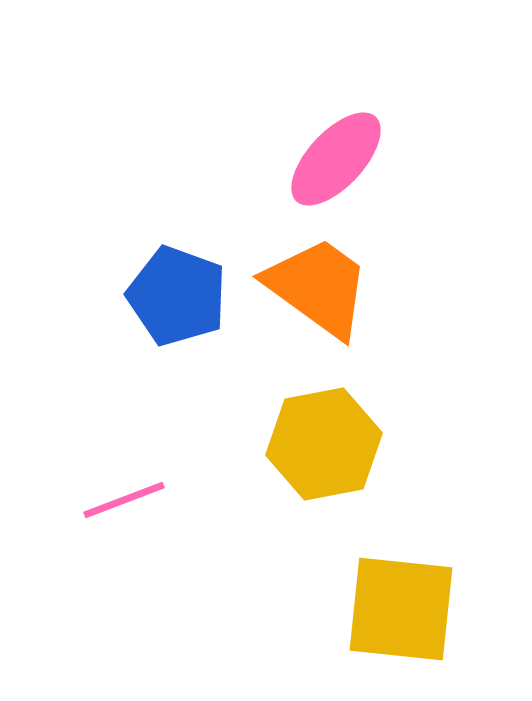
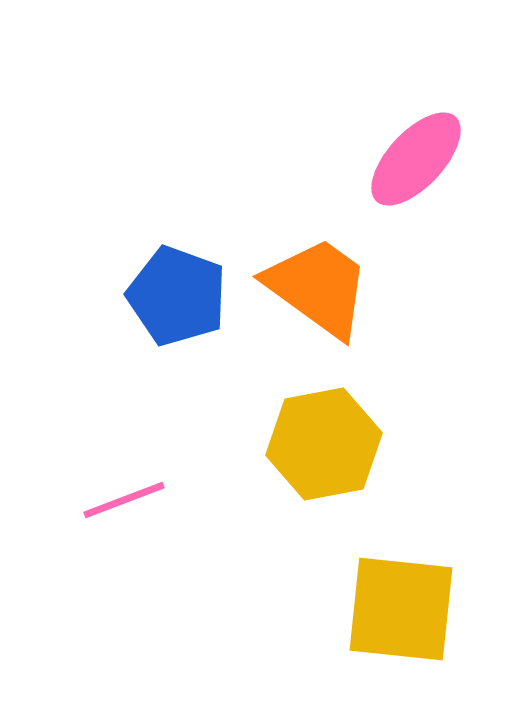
pink ellipse: moved 80 px right
